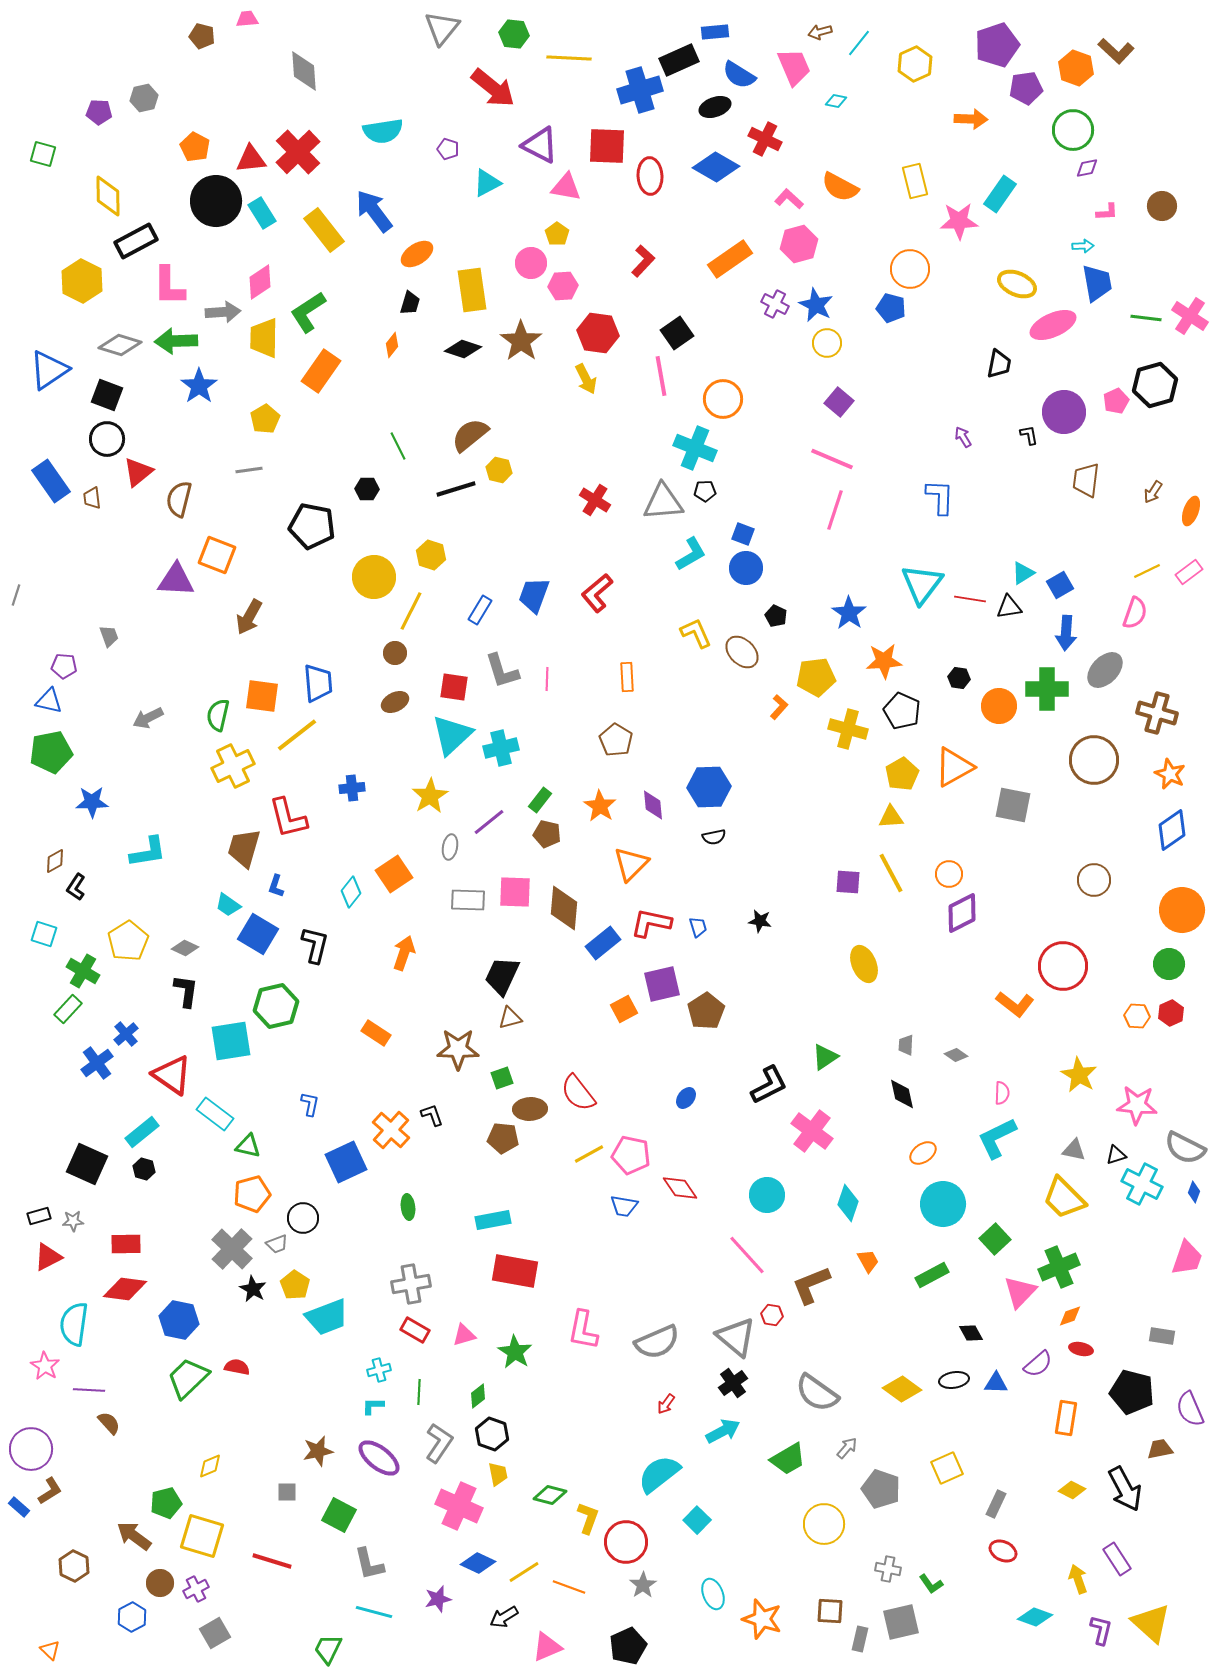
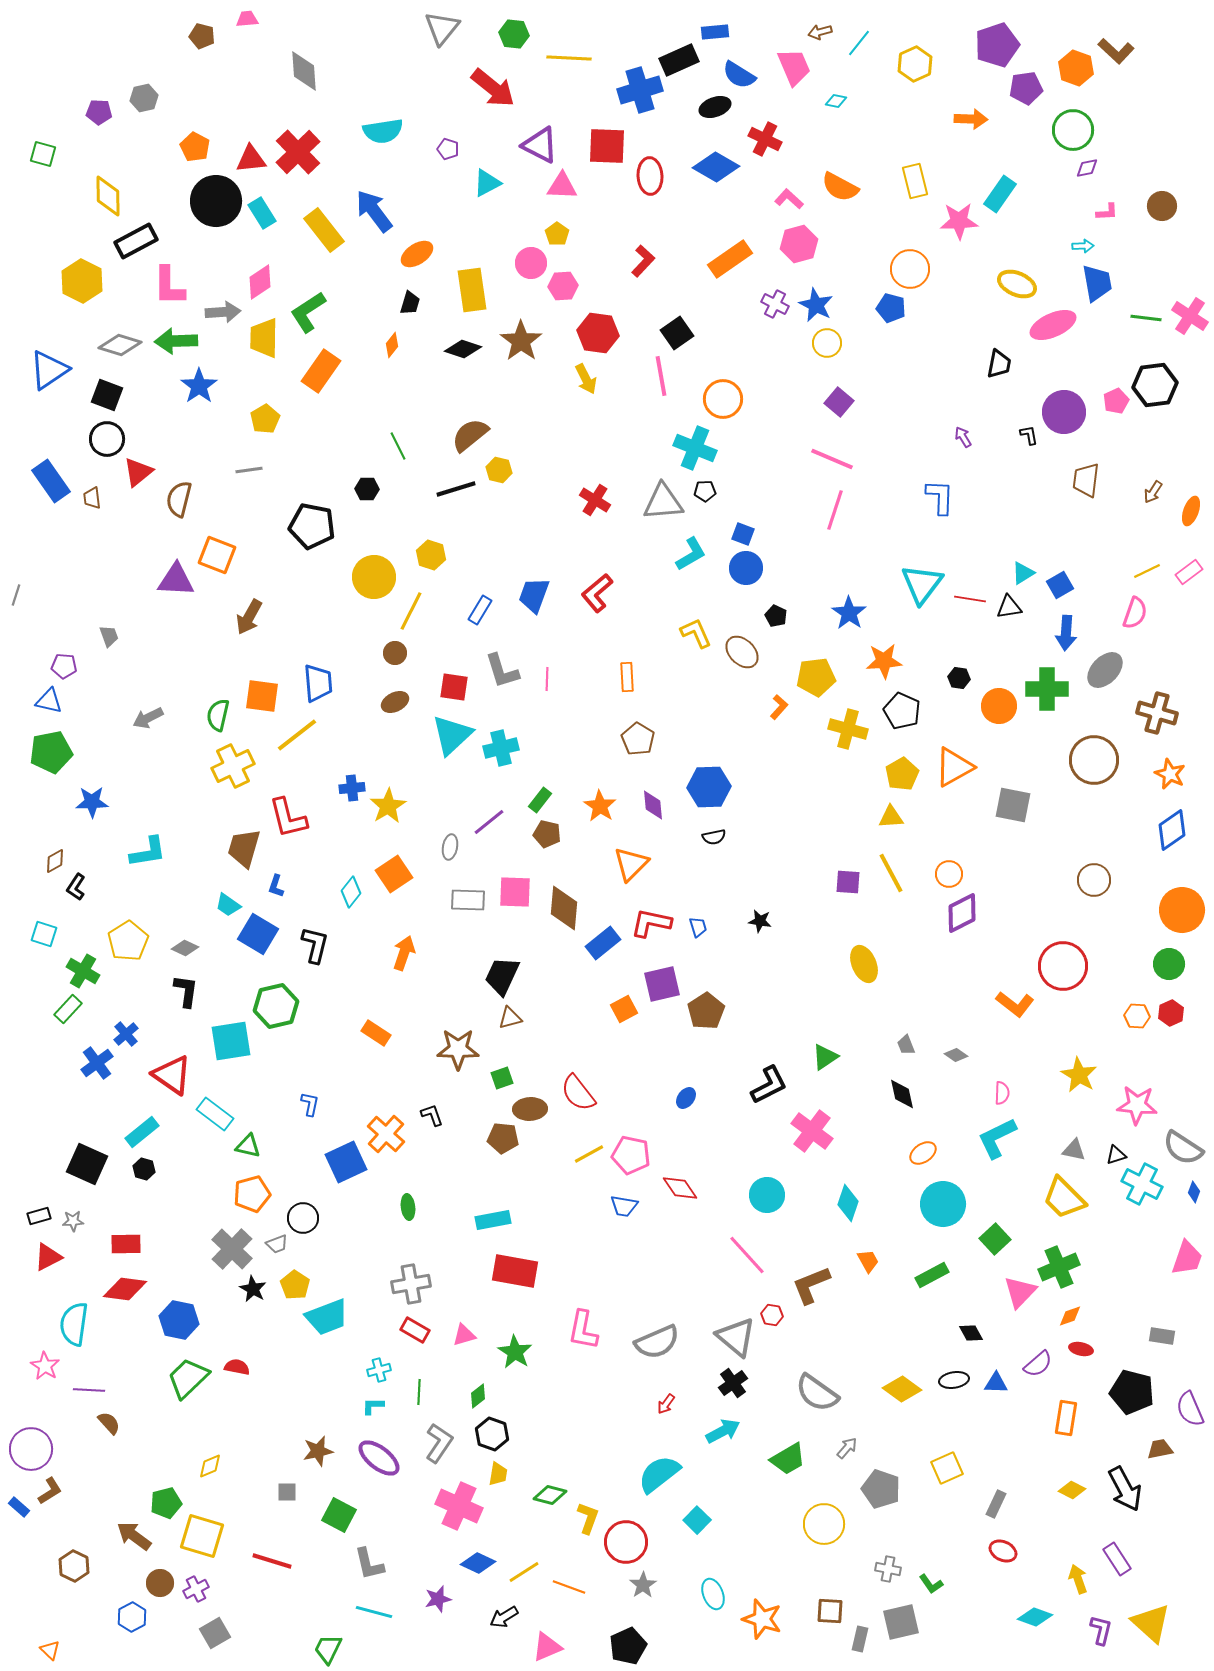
pink triangle at (566, 187): moved 4 px left, 1 px up; rotated 8 degrees counterclockwise
black hexagon at (1155, 385): rotated 9 degrees clockwise
brown pentagon at (616, 740): moved 22 px right, 1 px up
yellow star at (430, 796): moved 42 px left, 10 px down
gray trapezoid at (906, 1045): rotated 25 degrees counterclockwise
orange cross at (391, 1130): moved 5 px left, 4 px down
gray semicircle at (1185, 1148): moved 2 px left; rotated 6 degrees clockwise
yellow trapezoid at (498, 1474): rotated 20 degrees clockwise
